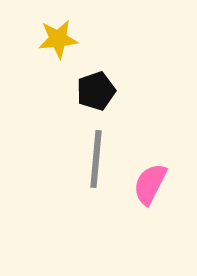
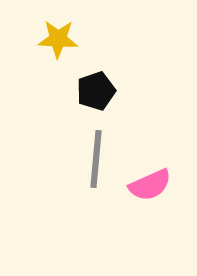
yellow star: rotated 9 degrees clockwise
pink semicircle: moved 1 px down; rotated 141 degrees counterclockwise
